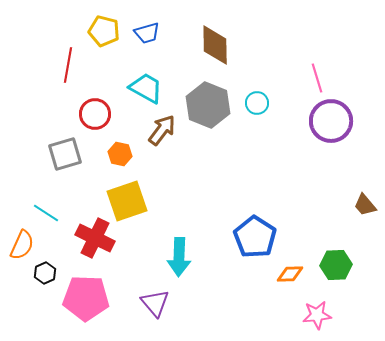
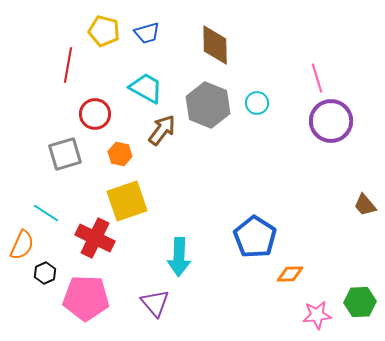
green hexagon: moved 24 px right, 37 px down
